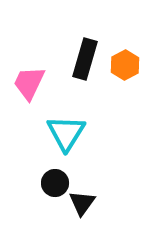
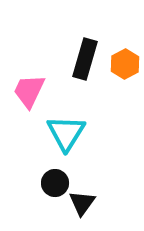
orange hexagon: moved 1 px up
pink trapezoid: moved 8 px down
